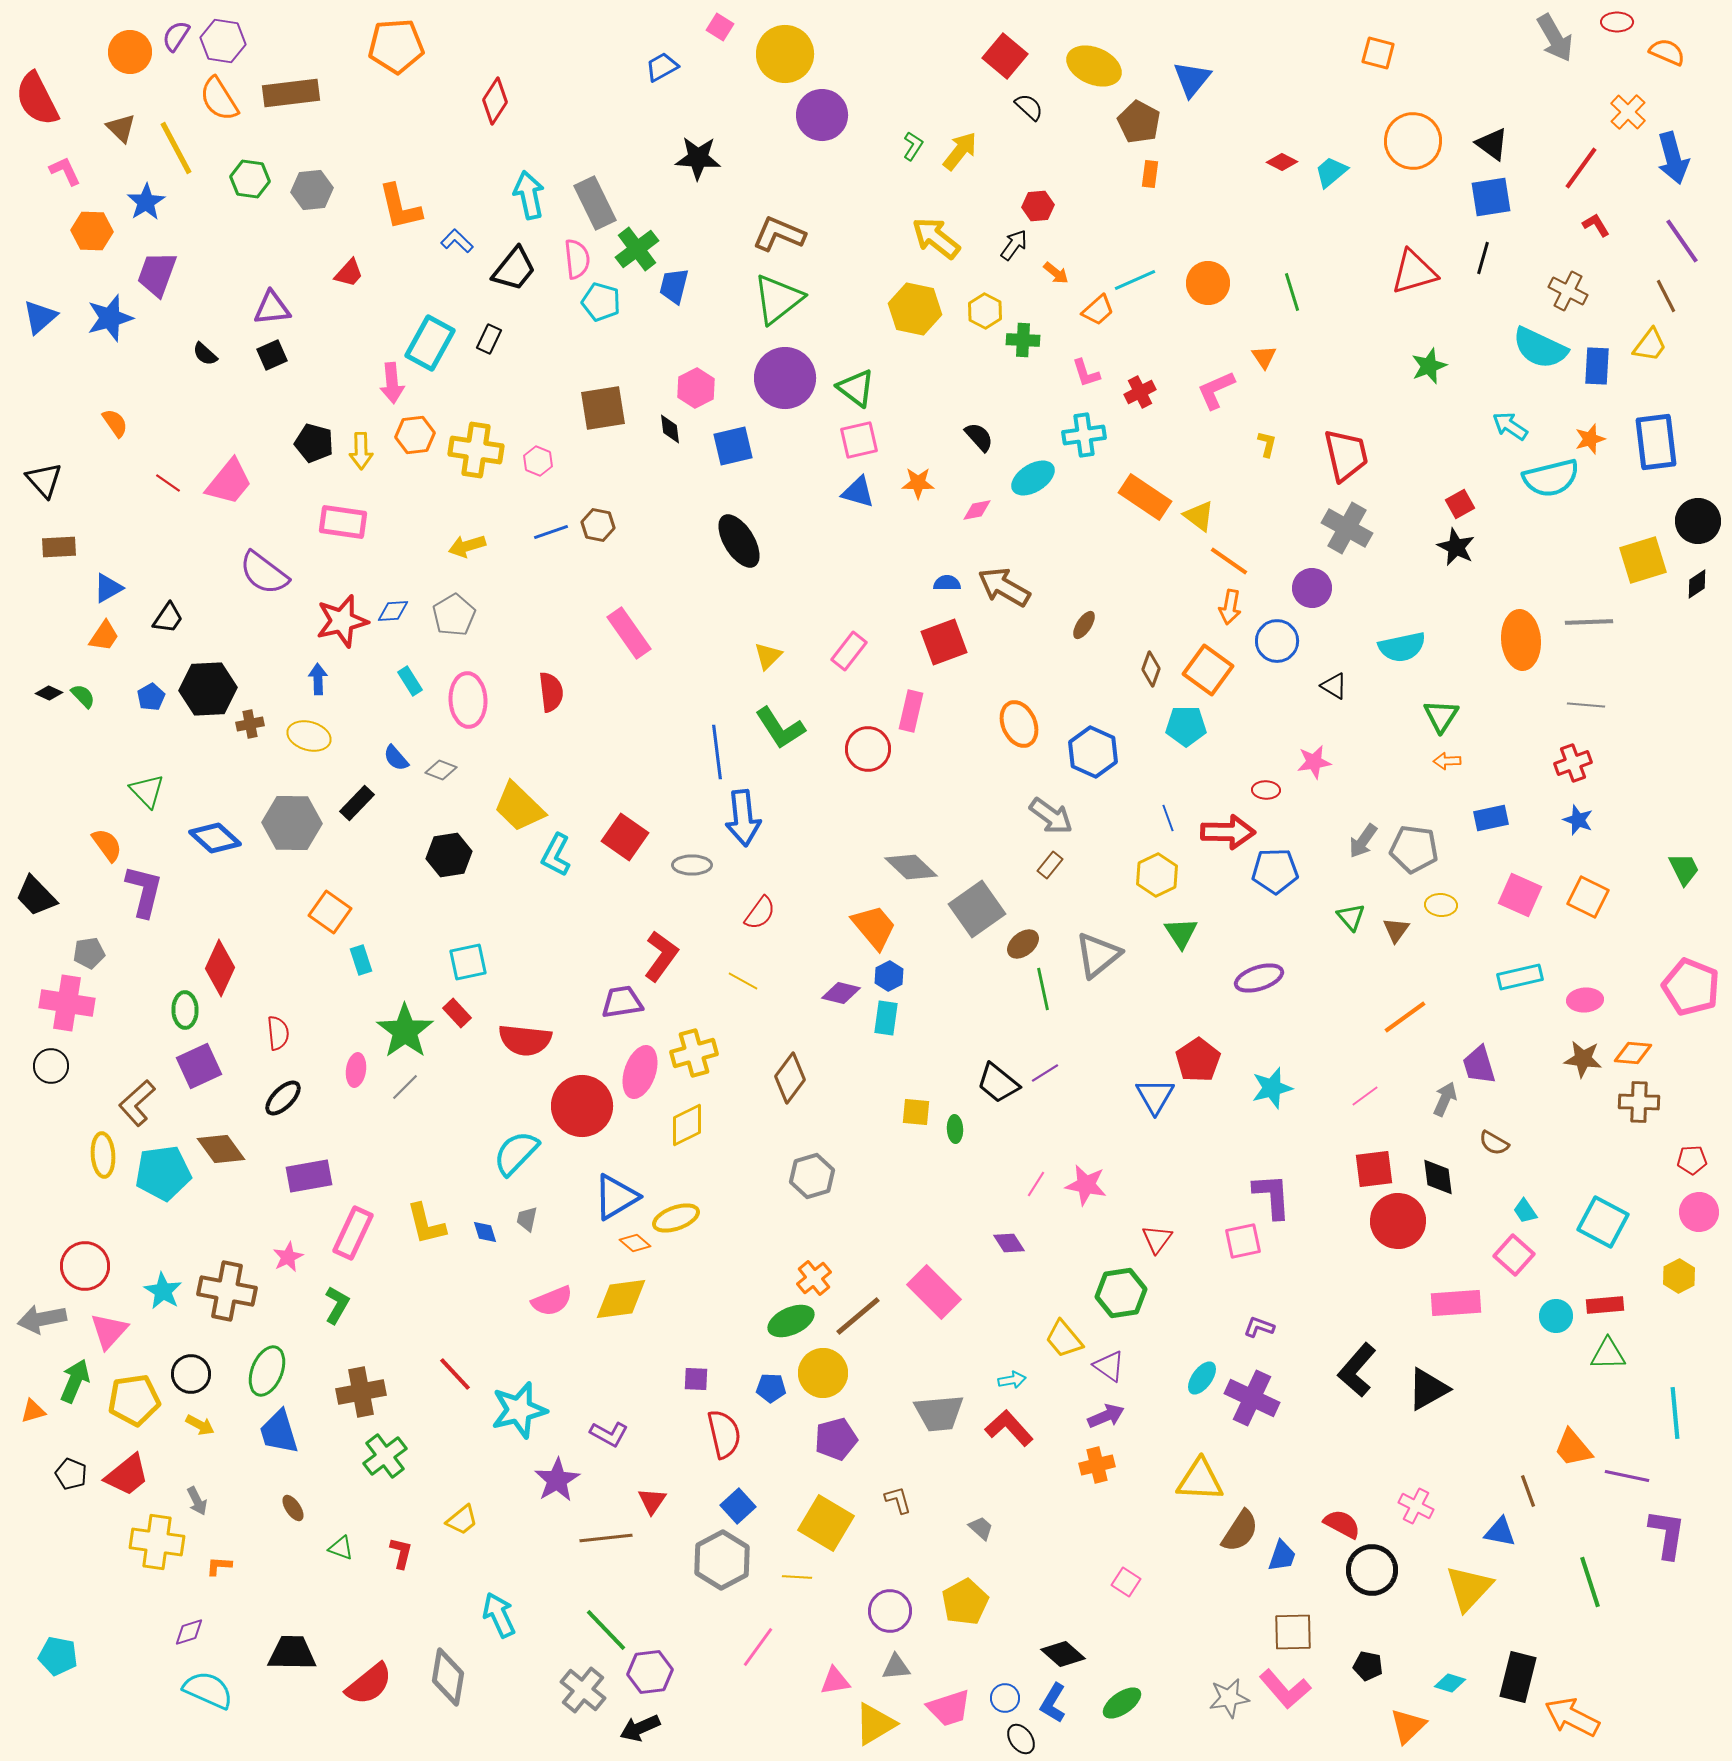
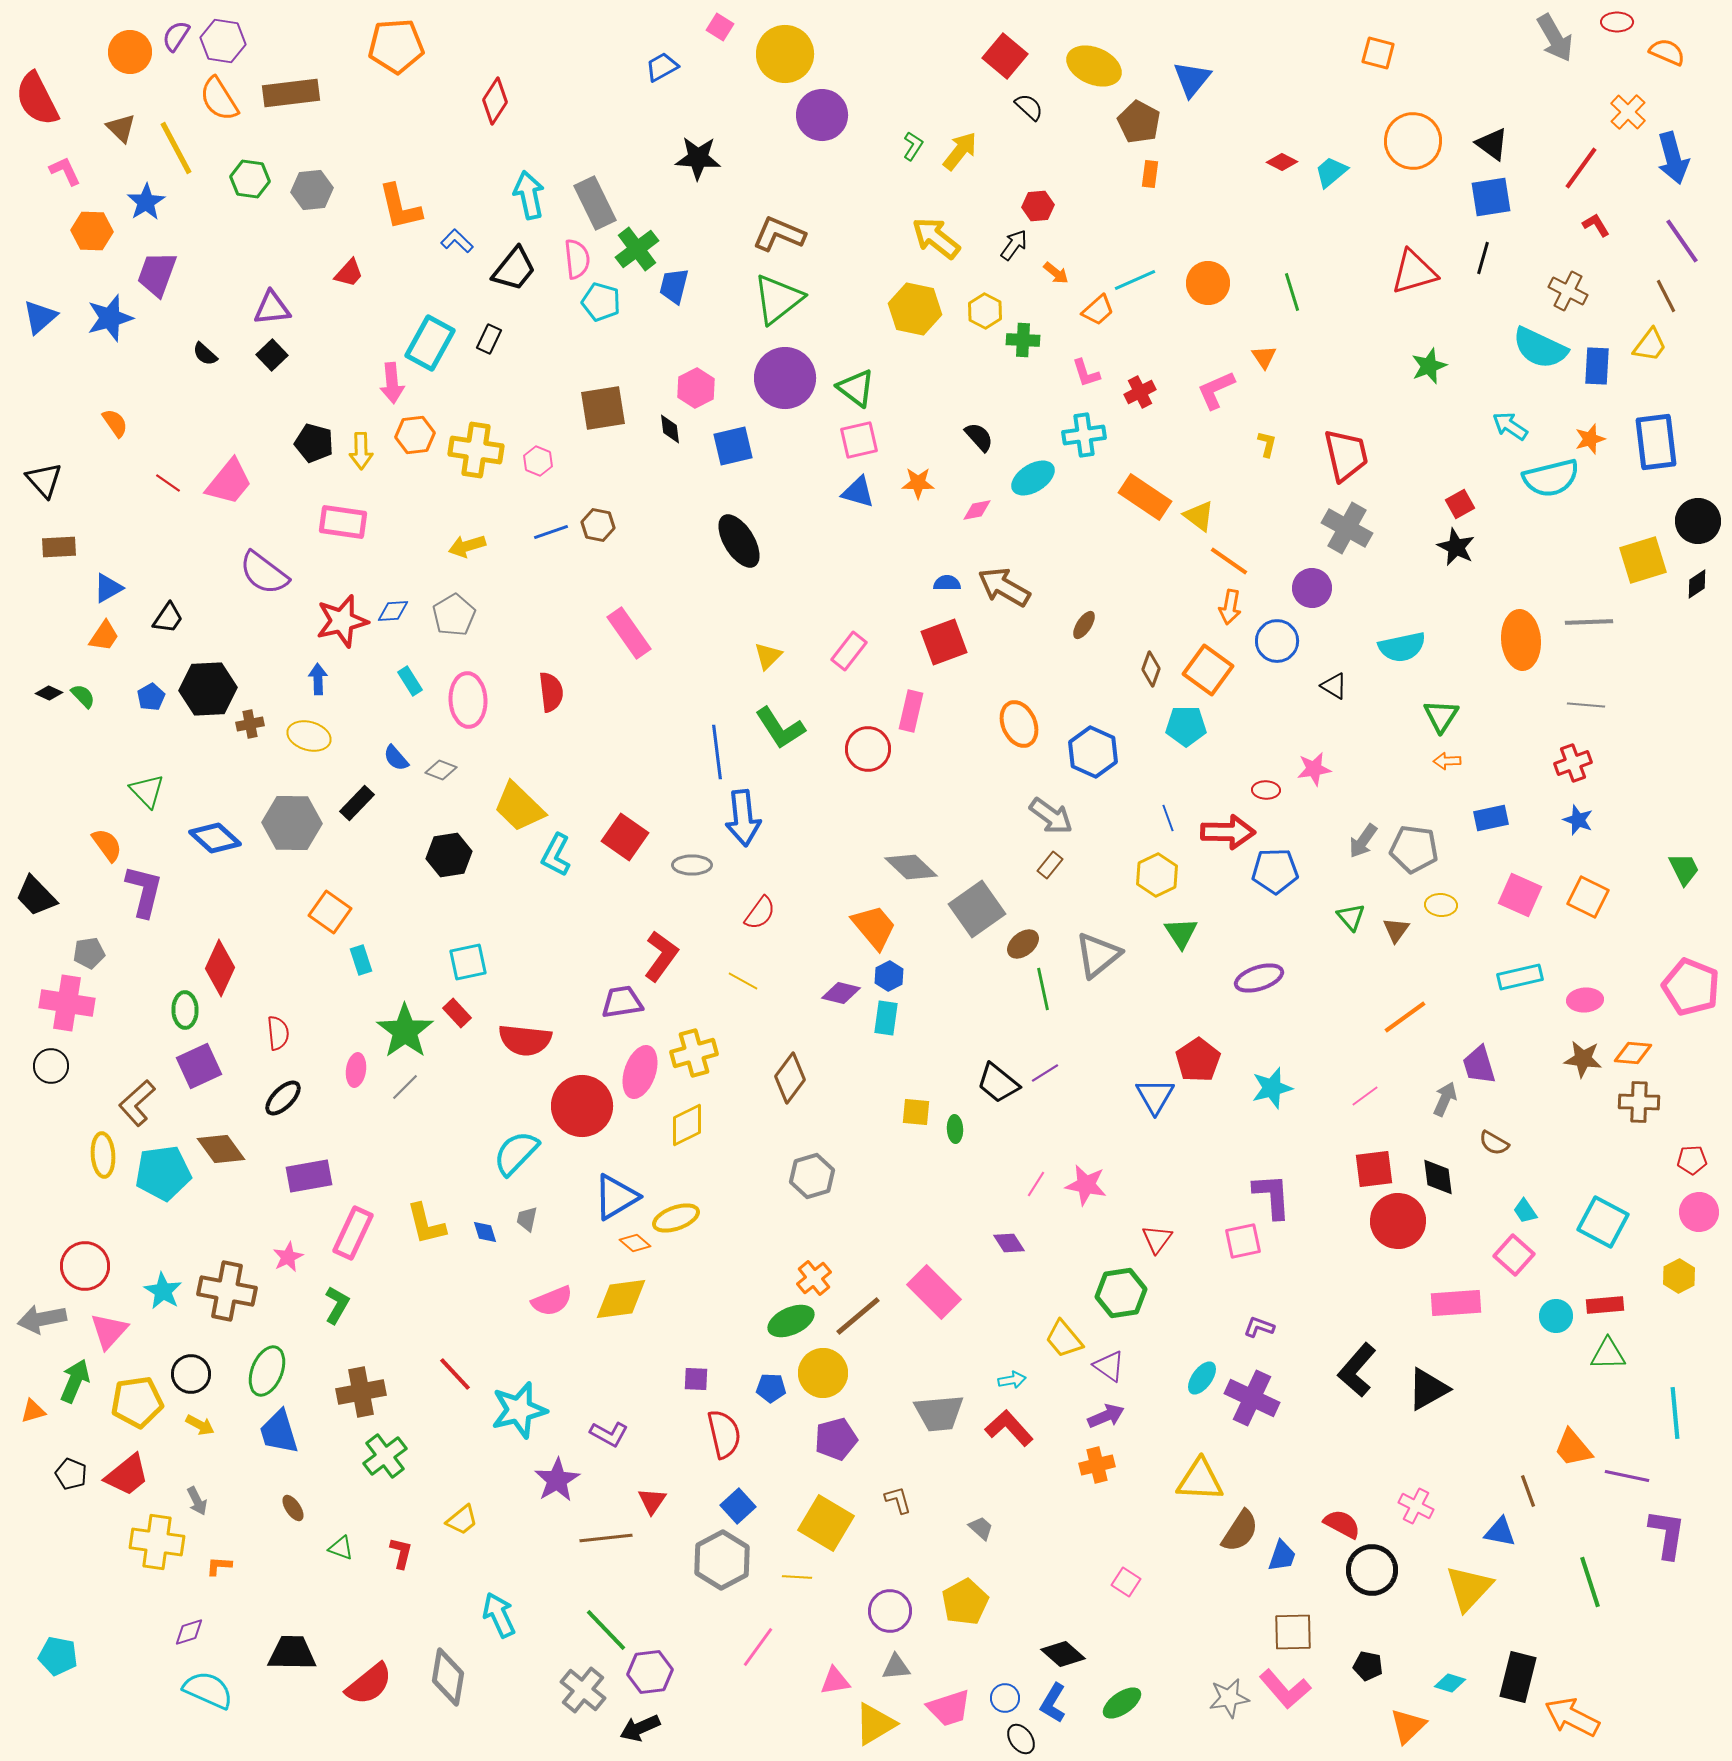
black square at (272, 355): rotated 20 degrees counterclockwise
pink star at (1314, 762): moved 7 px down
yellow pentagon at (134, 1400): moved 3 px right, 2 px down
